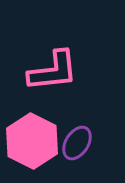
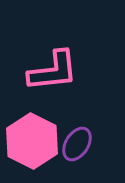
purple ellipse: moved 1 px down
